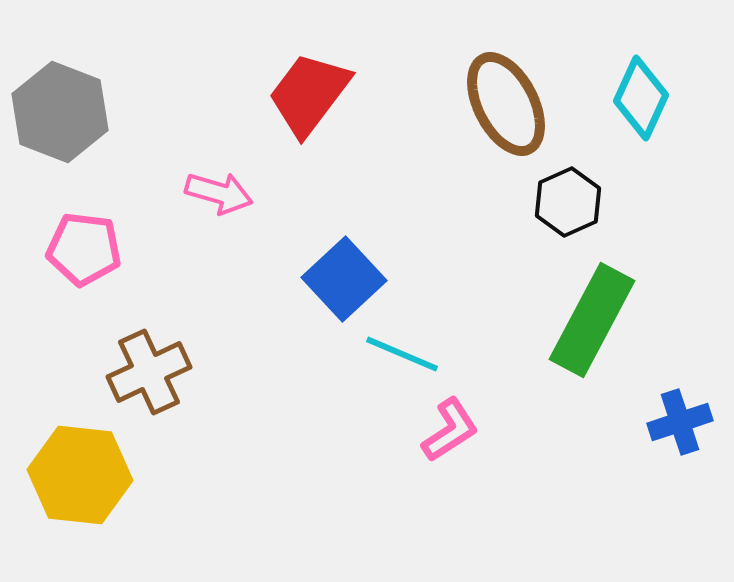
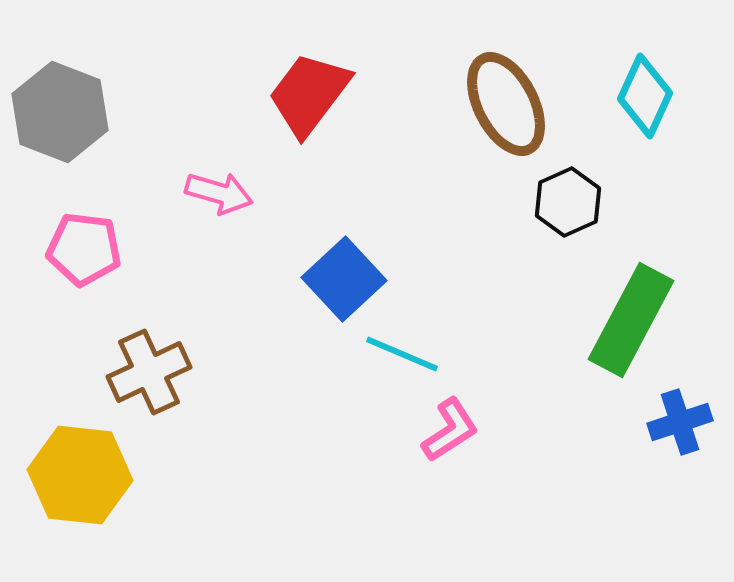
cyan diamond: moved 4 px right, 2 px up
green rectangle: moved 39 px right
